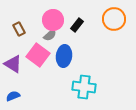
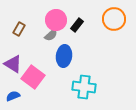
pink circle: moved 3 px right
brown rectangle: rotated 56 degrees clockwise
gray semicircle: moved 1 px right
pink square: moved 5 px left, 22 px down
